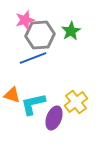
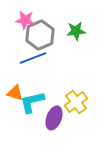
pink star: rotated 24 degrees clockwise
green star: moved 5 px right; rotated 24 degrees clockwise
gray hexagon: rotated 20 degrees counterclockwise
orange triangle: moved 3 px right, 2 px up
cyan L-shape: moved 1 px left, 2 px up
